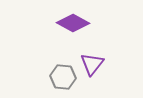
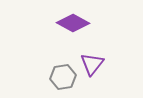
gray hexagon: rotated 15 degrees counterclockwise
